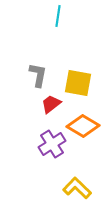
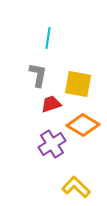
cyan line: moved 10 px left, 22 px down
yellow square: moved 1 px down
red trapezoid: rotated 20 degrees clockwise
orange diamond: moved 1 px up
yellow L-shape: moved 1 px left, 1 px up
